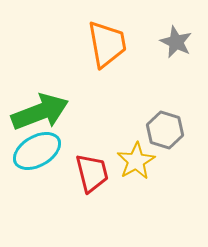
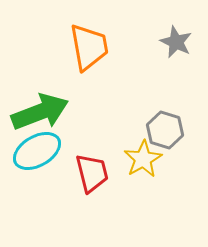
orange trapezoid: moved 18 px left, 3 px down
yellow star: moved 7 px right, 2 px up
